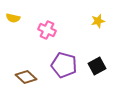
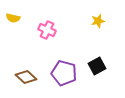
purple pentagon: moved 8 px down
